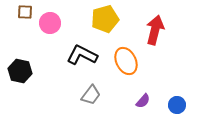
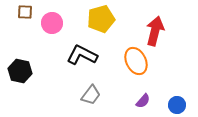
yellow pentagon: moved 4 px left
pink circle: moved 2 px right
red arrow: moved 1 px down
orange ellipse: moved 10 px right
